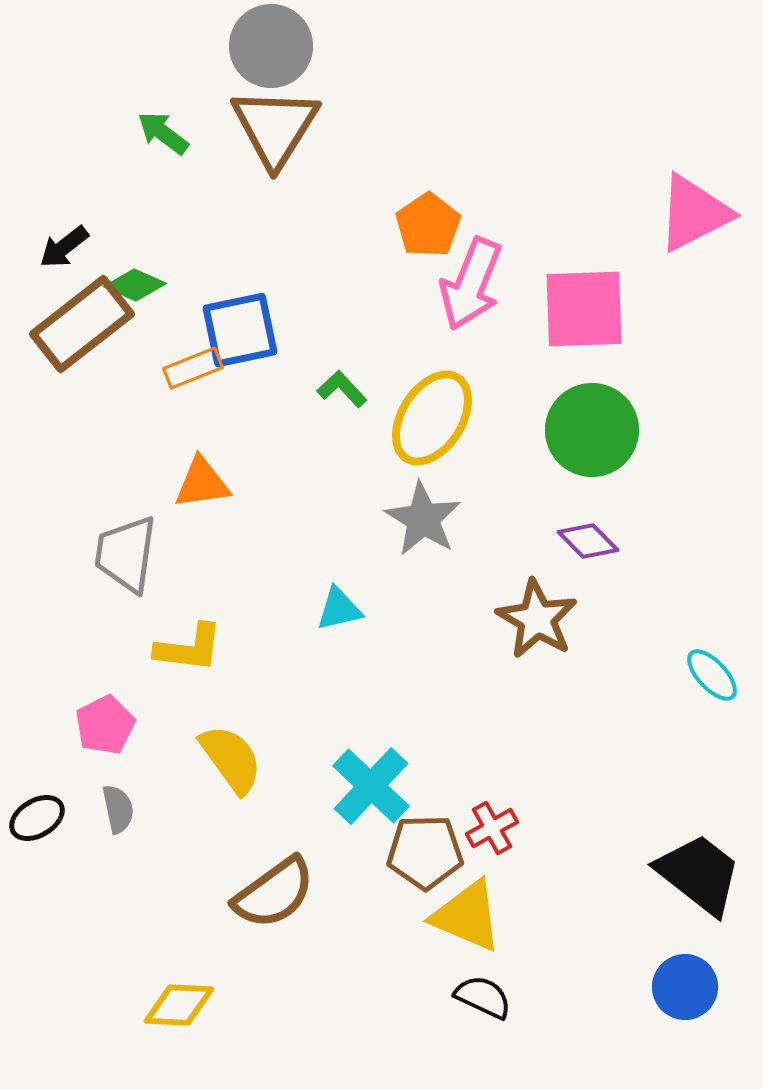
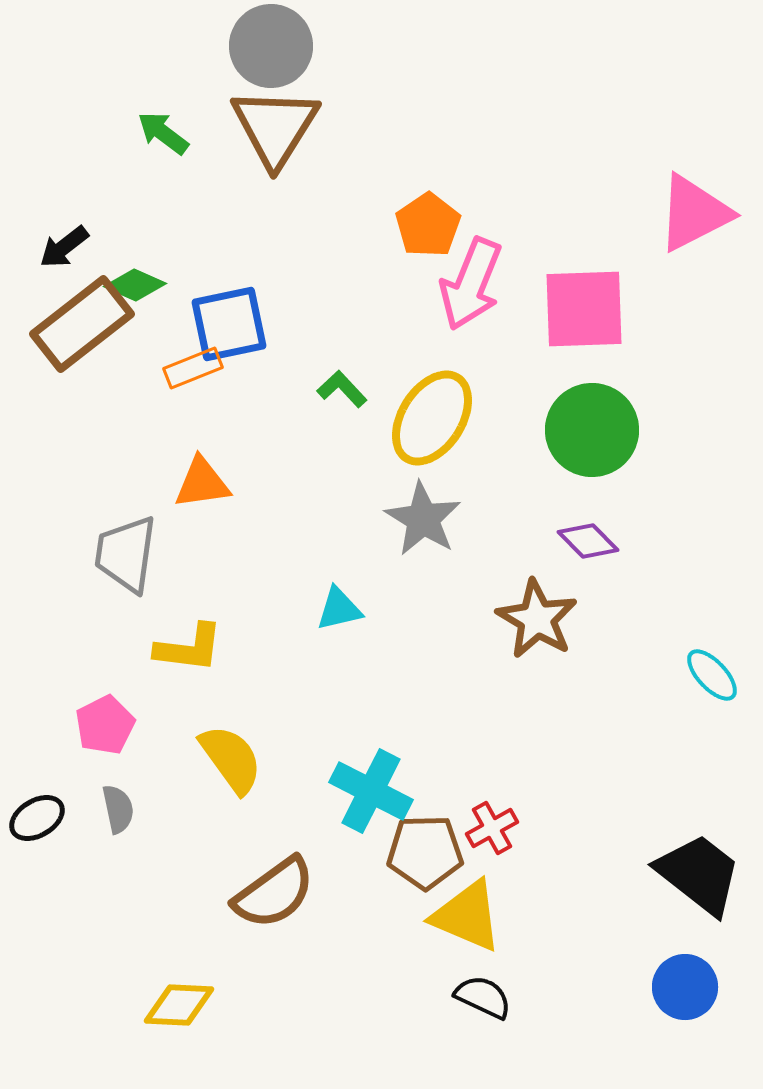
blue square: moved 11 px left, 6 px up
cyan cross: moved 5 px down; rotated 16 degrees counterclockwise
